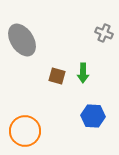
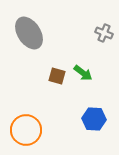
gray ellipse: moved 7 px right, 7 px up
green arrow: rotated 54 degrees counterclockwise
blue hexagon: moved 1 px right, 3 px down
orange circle: moved 1 px right, 1 px up
